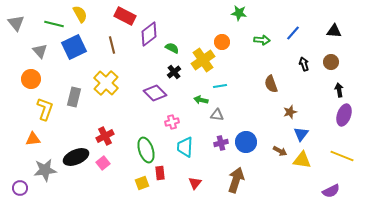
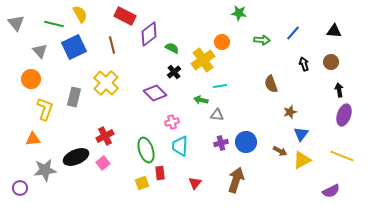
cyan trapezoid at (185, 147): moved 5 px left, 1 px up
yellow triangle at (302, 160): rotated 36 degrees counterclockwise
